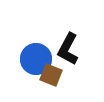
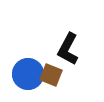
blue circle: moved 8 px left, 15 px down
